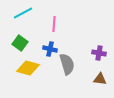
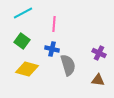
green square: moved 2 px right, 2 px up
blue cross: moved 2 px right
purple cross: rotated 16 degrees clockwise
gray semicircle: moved 1 px right, 1 px down
yellow diamond: moved 1 px left, 1 px down
brown triangle: moved 2 px left, 1 px down
